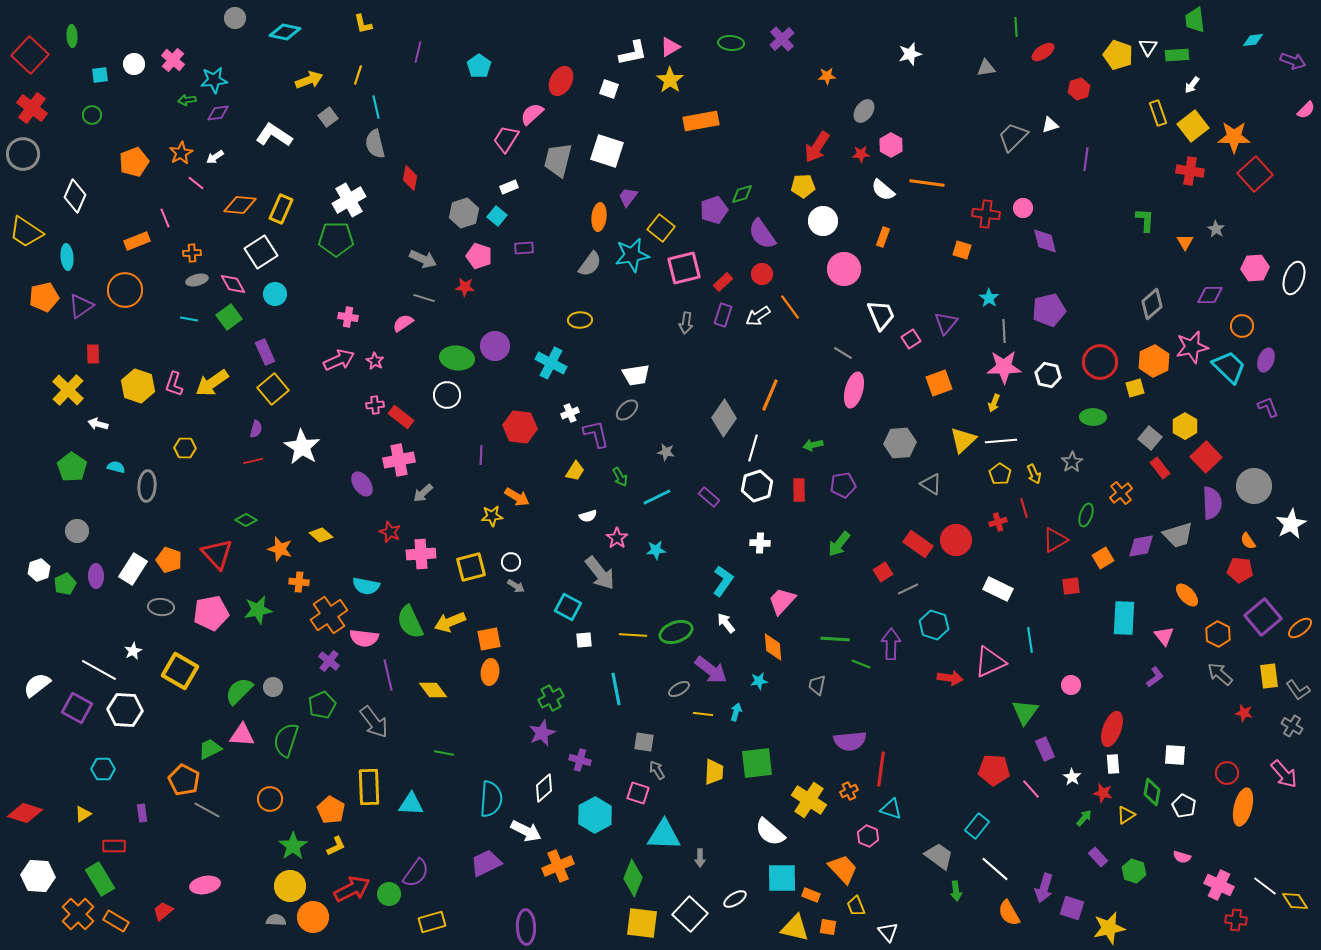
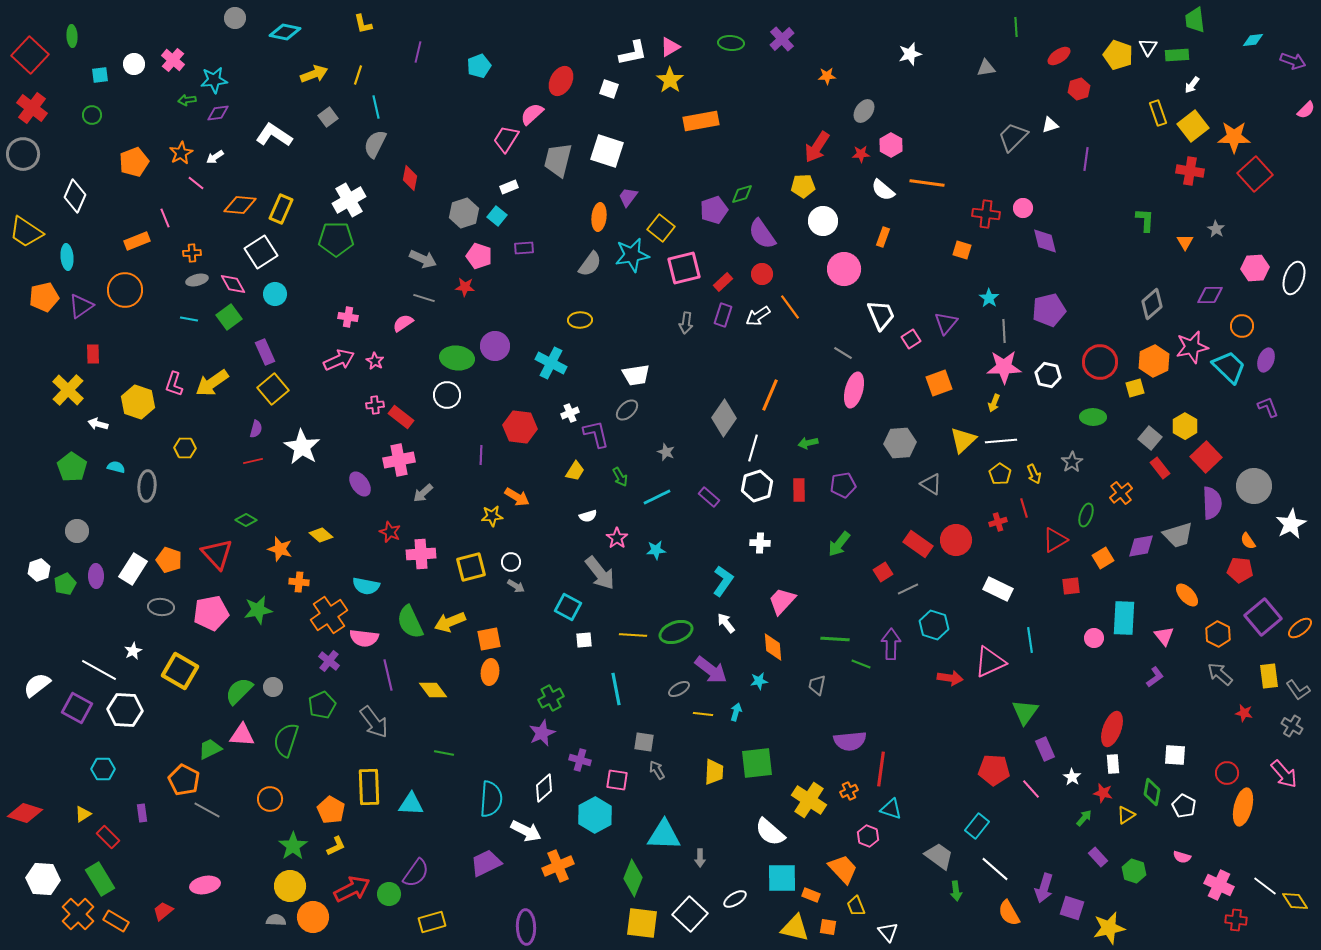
red ellipse at (1043, 52): moved 16 px right, 4 px down
cyan pentagon at (479, 66): rotated 15 degrees clockwise
yellow arrow at (309, 80): moved 5 px right, 6 px up
gray semicircle at (375, 144): rotated 40 degrees clockwise
yellow hexagon at (138, 386): moved 16 px down
green arrow at (813, 445): moved 5 px left, 2 px up
gray star at (666, 452): rotated 12 degrees clockwise
purple ellipse at (362, 484): moved 2 px left
pink circle at (1071, 685): moved 23 px right, 47 px up
pink square at (638, 793): moved 21 px left, 13 px up; rotated 10 degrees counterclockwise
red rectangle at (114, 846): moved 6 px left, 9 px up; rotated 45 degrees clockwise
white hexagon at (38, 876): moved 5 px right, 3 px down
